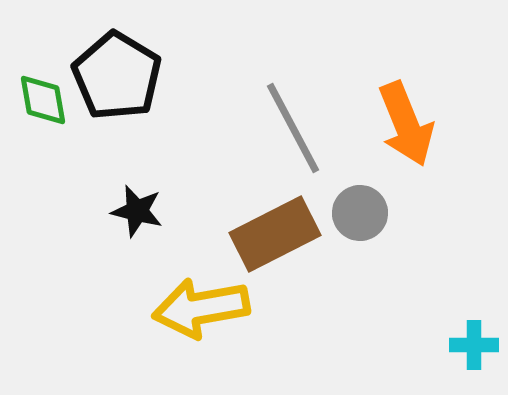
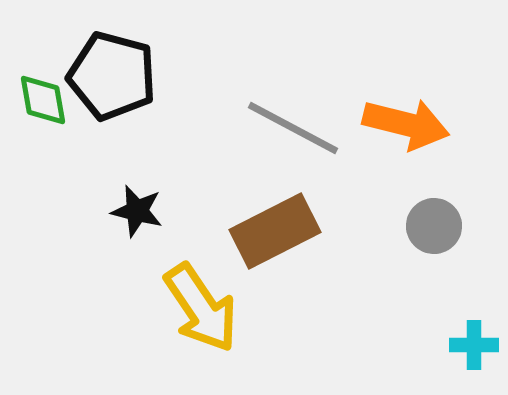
black pentagon: moved 5 px left; rotated 16 degrees counterclockwise
orange arrow: rotated 54 degrees counterclockwise
gray line: rotated 34 degrees counterclockwise
gray circle: moved 74 px right, 13 px down
brown rectangle: moved 3 px up
yellow arrow: rotated 114 degrees counterclockwise
